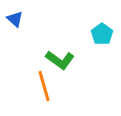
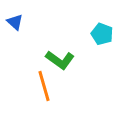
blue triangle: moved 3 px down
cyan pentagon: rotated 15 degrees counterclockwise
